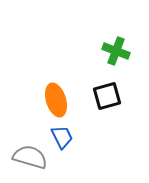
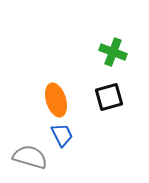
green cross: moved 3 px left, 1 px down
black square: moved 2 px right, 1 px down
blue trapezoid: moved 2 px up
